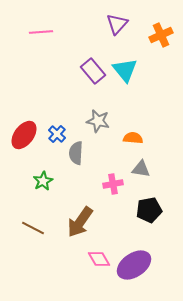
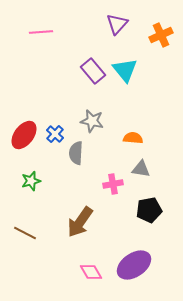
gray star: moved 6 px left
blue cross: moved 2 px left
green star: moved 12 px left; rotated 12 degrees clockwise
brown line: moved 8 px left, 5 px down
pink diamond: moved 8 px left, 13 px down
